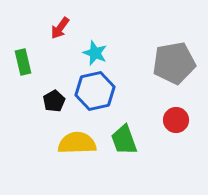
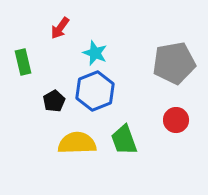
blue hexagon: rotated 9 degrees counterclockwise
